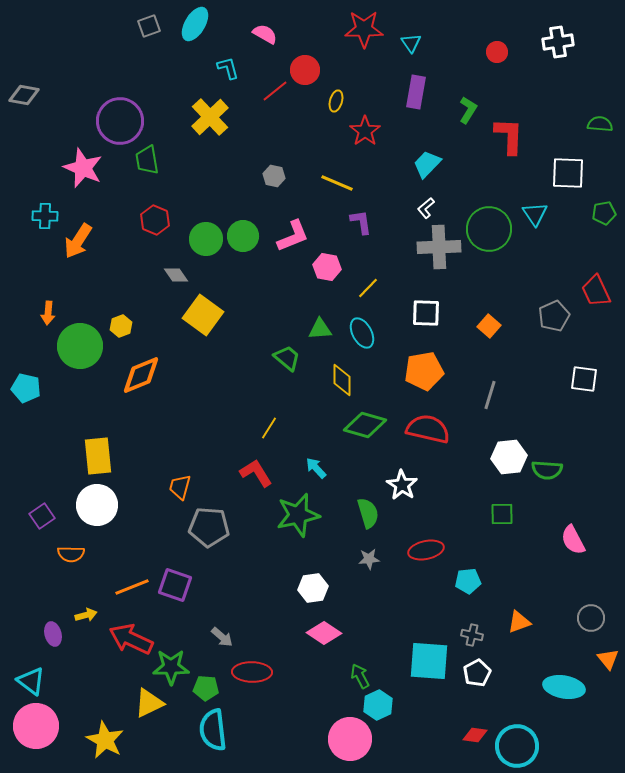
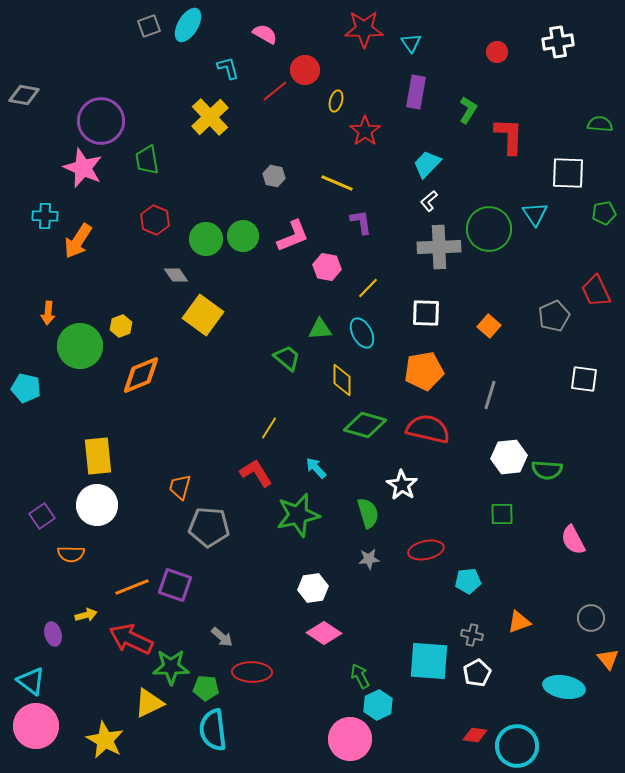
cyan ellipse at (195, 24): moved 7 px left, 1 px down
purple circle at (120, 121): moved 19 px left
white L-shape at (426, 208): moved 3 px right, 7 px up
